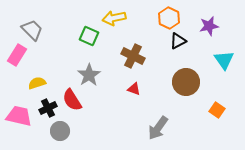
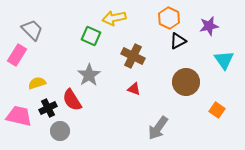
green square: moved 2 px right
